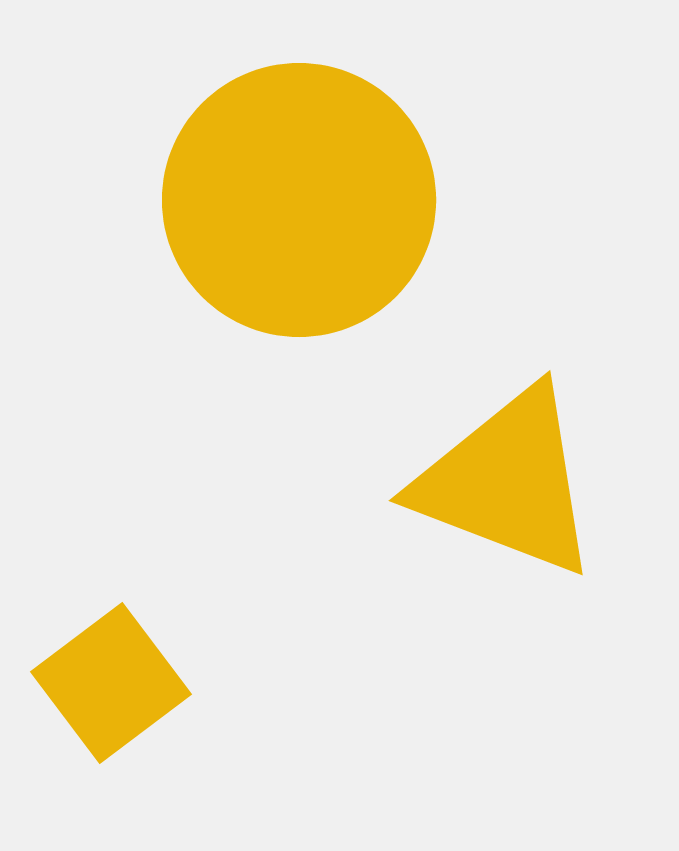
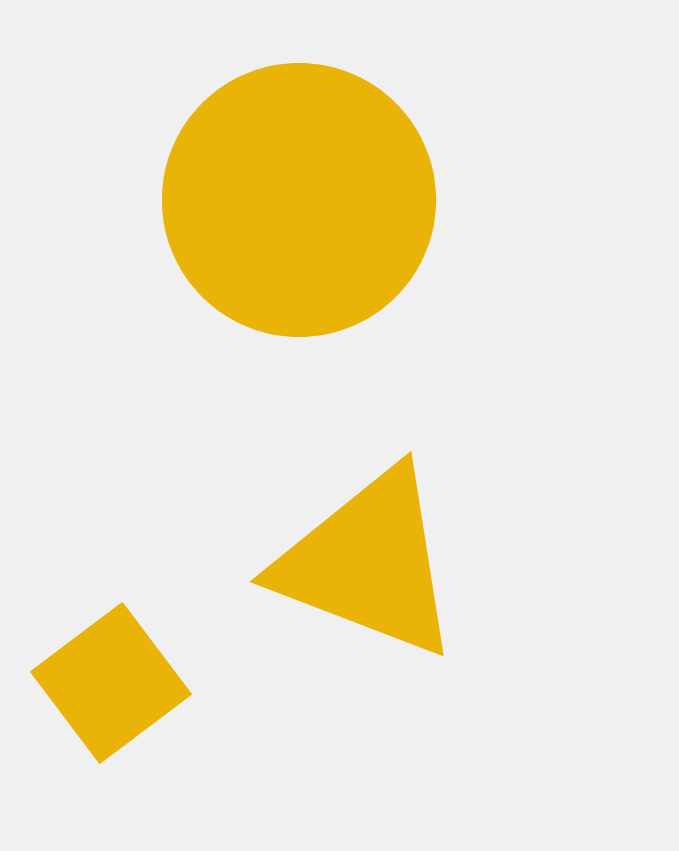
yellow triangle: moved 139 px left, 81 px down
